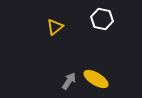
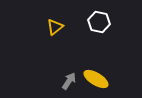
white hexagon: moved 3 px left, 3 px down
